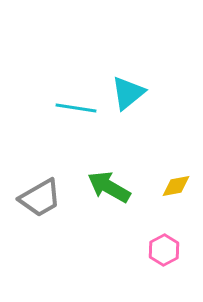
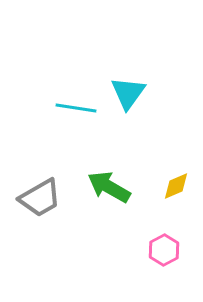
cyan triangle: rotated 15 degrees counterclockwise
yellow diamond: rotated 12 degrees counterclockwise
